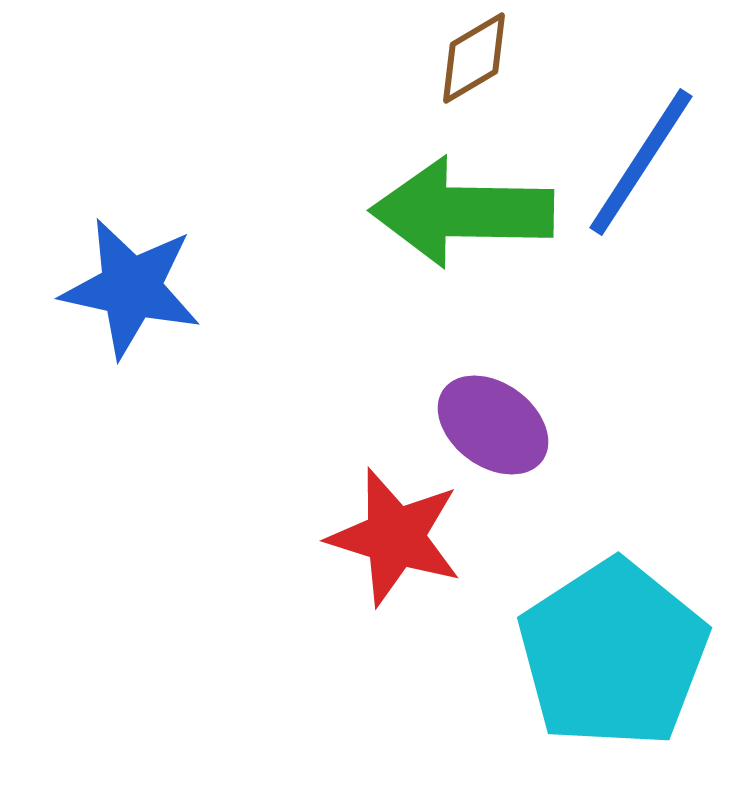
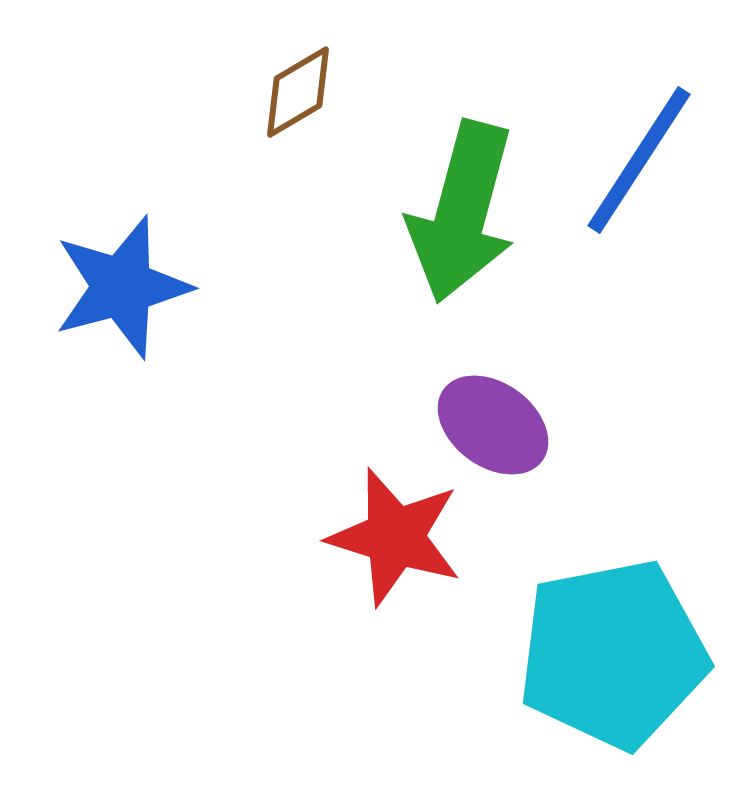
brown diamond: moved 176 px left, 34 px down
blue line: moved 2 px left, 2 px up
green arrow: rotated 76 degrees counterclockwise
blue star: moved 9 px left, 1 px up; rotated 27 degrees counterclockwise
cyan pentagon: rotated 22 degrees clockwise
